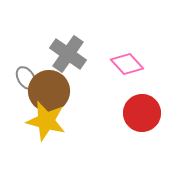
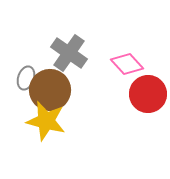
gray cross: moved 1 px right, 1 px up
gray ellipse: rotated 50 degrees clockwise
brown circle: moved 1 px right, 1 px up
red circle: moved 6 px right, 19 px up
